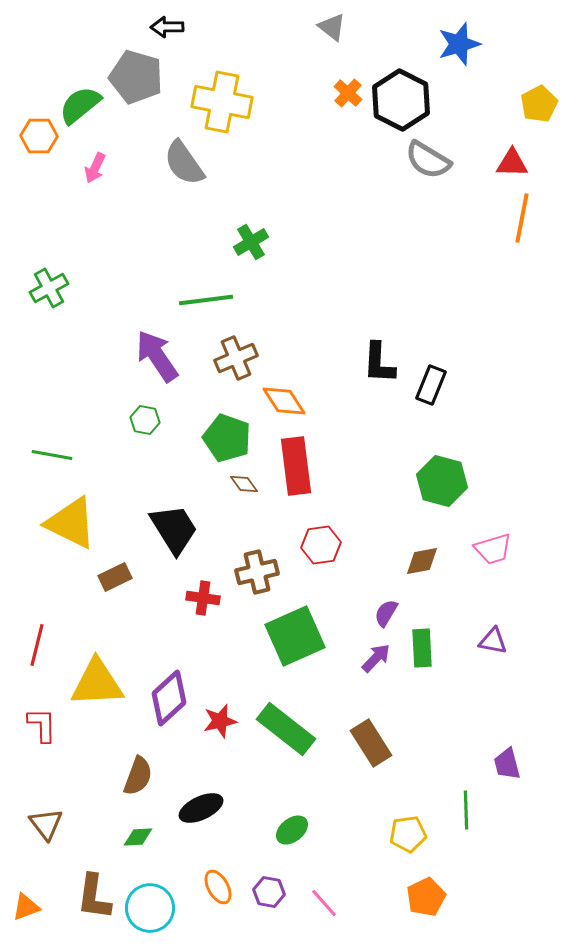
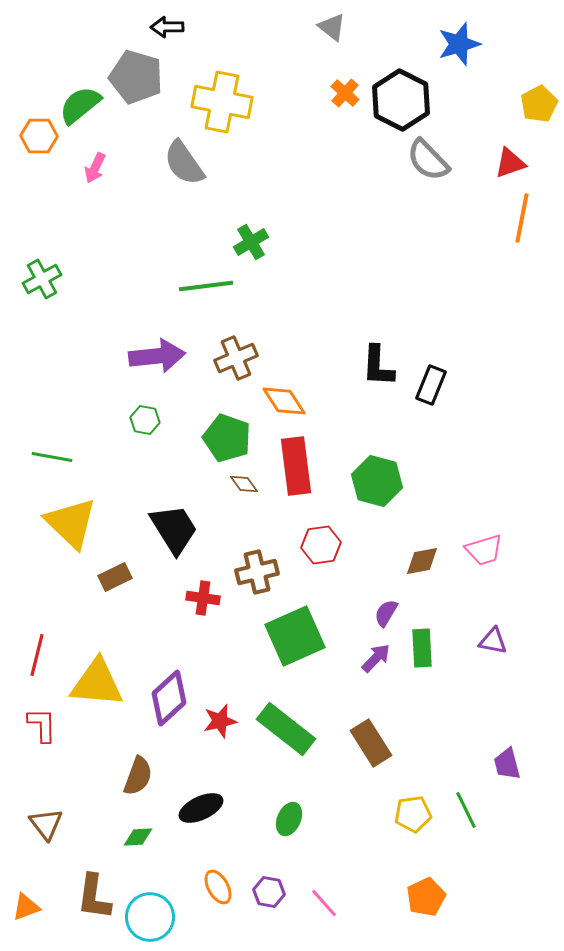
orange cross at (348, 93): moved 3 px left
gray semicircle at (428, 160): rotated 15 degrees clockwise
red triangle at (512, 163): moved 2 px left; rotated 20 degrees counterclockwise
green cross at (49, 288): moved 7 px left, 9 px up
green line at (206, 300): moved 14 px up
purple arrow at (157, 356): rotated 118 degrees clockwise
black L-shape at (379, 363): moved 1 px left, 3 px down
green line at (52, 455): moved 2 px down
green hexagon at (442, 481): moved 65 px left
yellow triangle at (71, 523): rotated 18 degrees clockwise
pink trapezoid at (493, 549): moved 9 px left, 1 px down
red line at (37, 645): moved 10 px down
yellow triangle at (97, 683): rotated 8 degrees clockwise
green line at (466, 810): rotated 24 degrees counterclockwise
green ellipse at (292, 830): moved 3 px left, 11 px up; rotated 28 degrees counterclockwise
yellow pentagon at (408, 834): moved 5 px right, 20 px up
cyan circle at (150, 908): moved 9 px down
